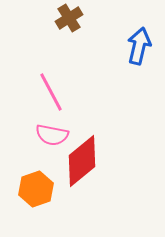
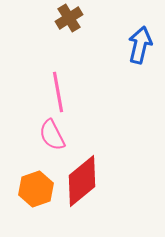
blue arrow: moved 1 px right, 1 px up
pink line: moved 7 px right; rotated 18 degrees clockwise
pink semicircle: rotated 52 degrees clockwise
red diamond: moved 20 px down
